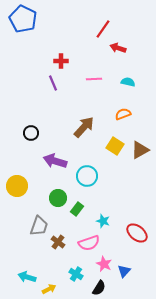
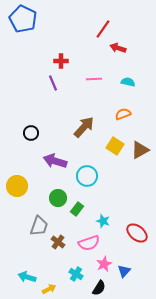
pink star: rotated 21 degrees clockwise
